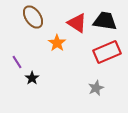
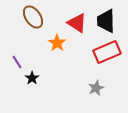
black trapezoid: moved 1 px right; rotated 100 degrees counterclockwise
